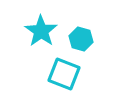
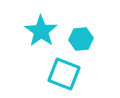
cyan hexagon: rotated 20 degrees counterclockwise
